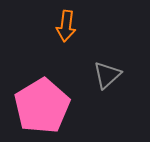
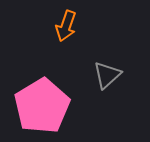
orange arrow: rotated 12 degrees clockwise
